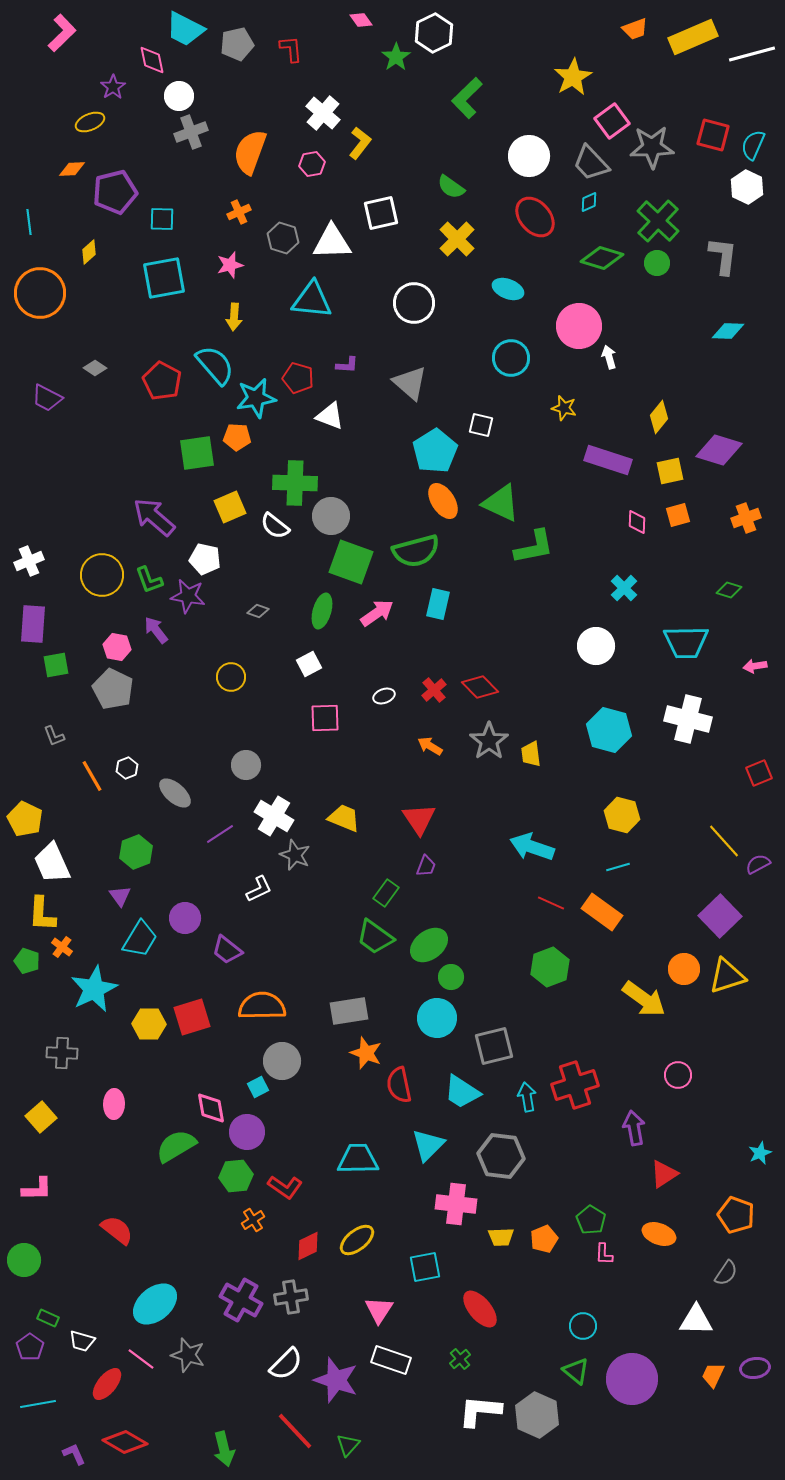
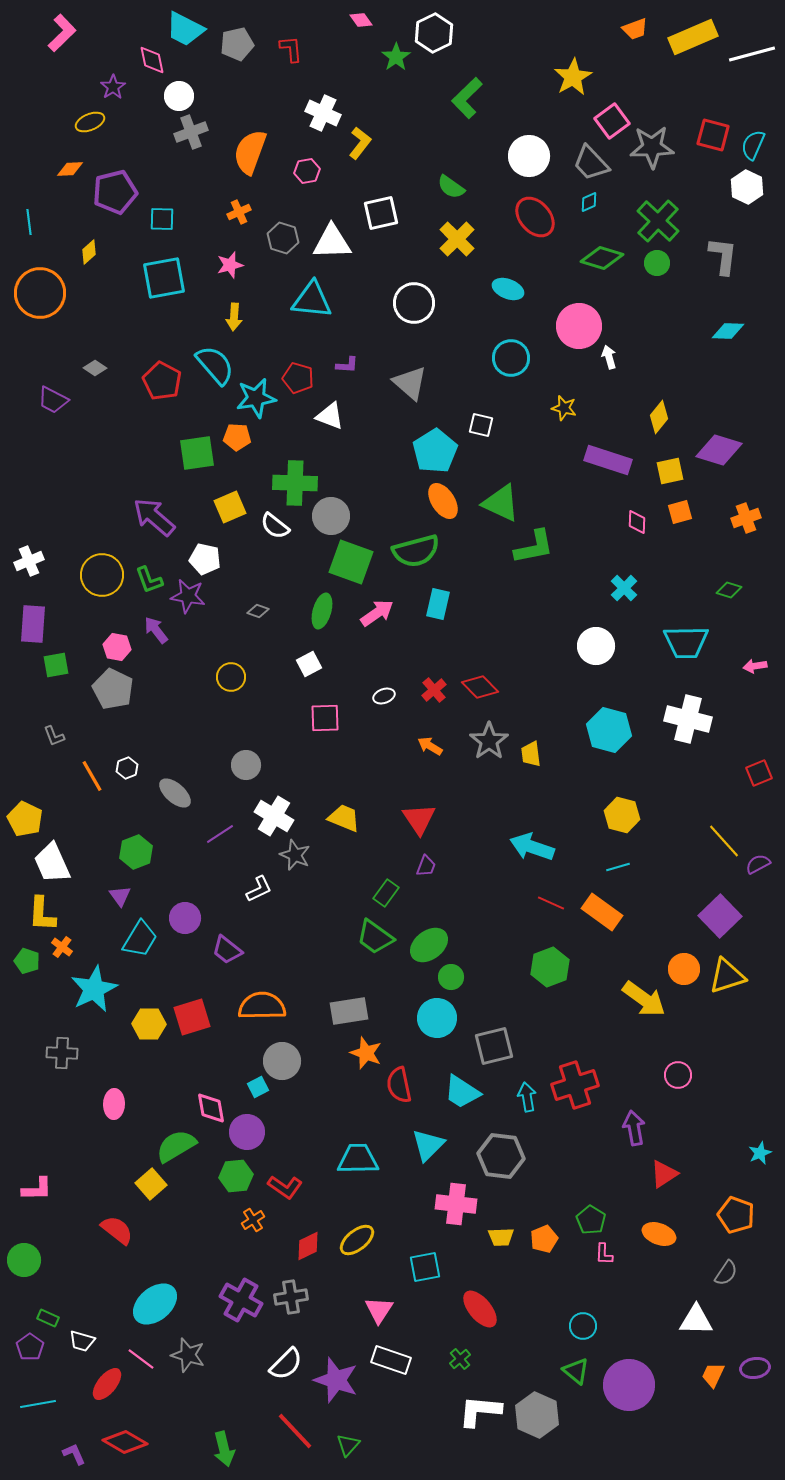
white cross at (323, 113): rotated 16 degrees counterclockwise
pink hexagon at (312, 164): moved 5 px left, 7 px down
orange diamond at (72, 169): moved 2 px left
purple trapezoid at (47, 398): moved 6 px right, 2 px down
orange square at (678, 515): moved 2 px right, 3 px up
yellow square at (41, 1117): moved 110 px right, 67 px down
purple circle at (632, 1379): moved 3 px left, 6 px down
